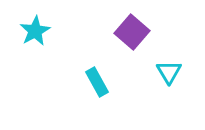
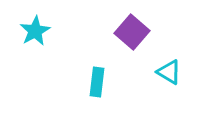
cyan triangle: rotated 28 degrees counterclockwise
cyan rectangle: rotated 36 degrees clockwise
